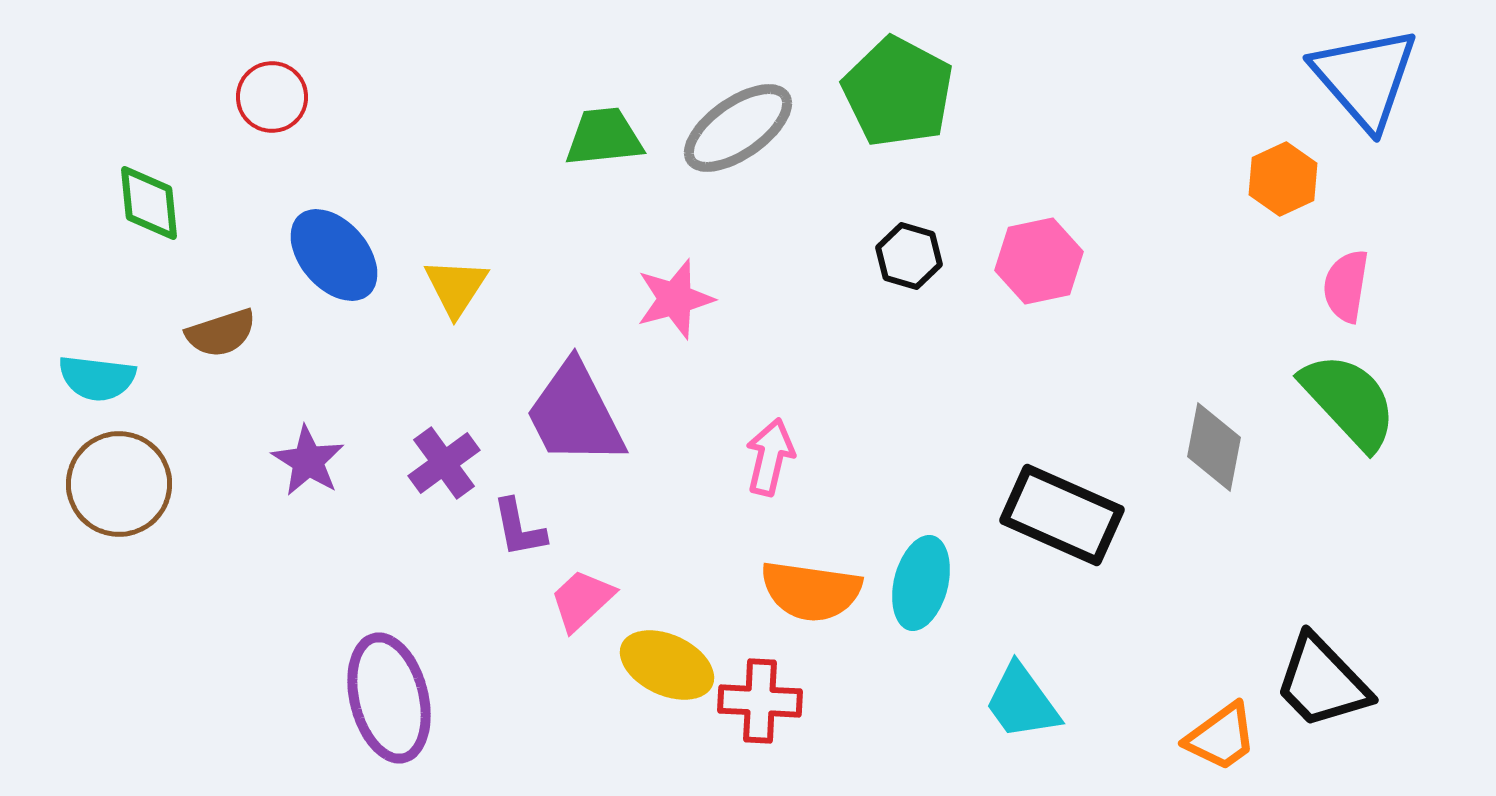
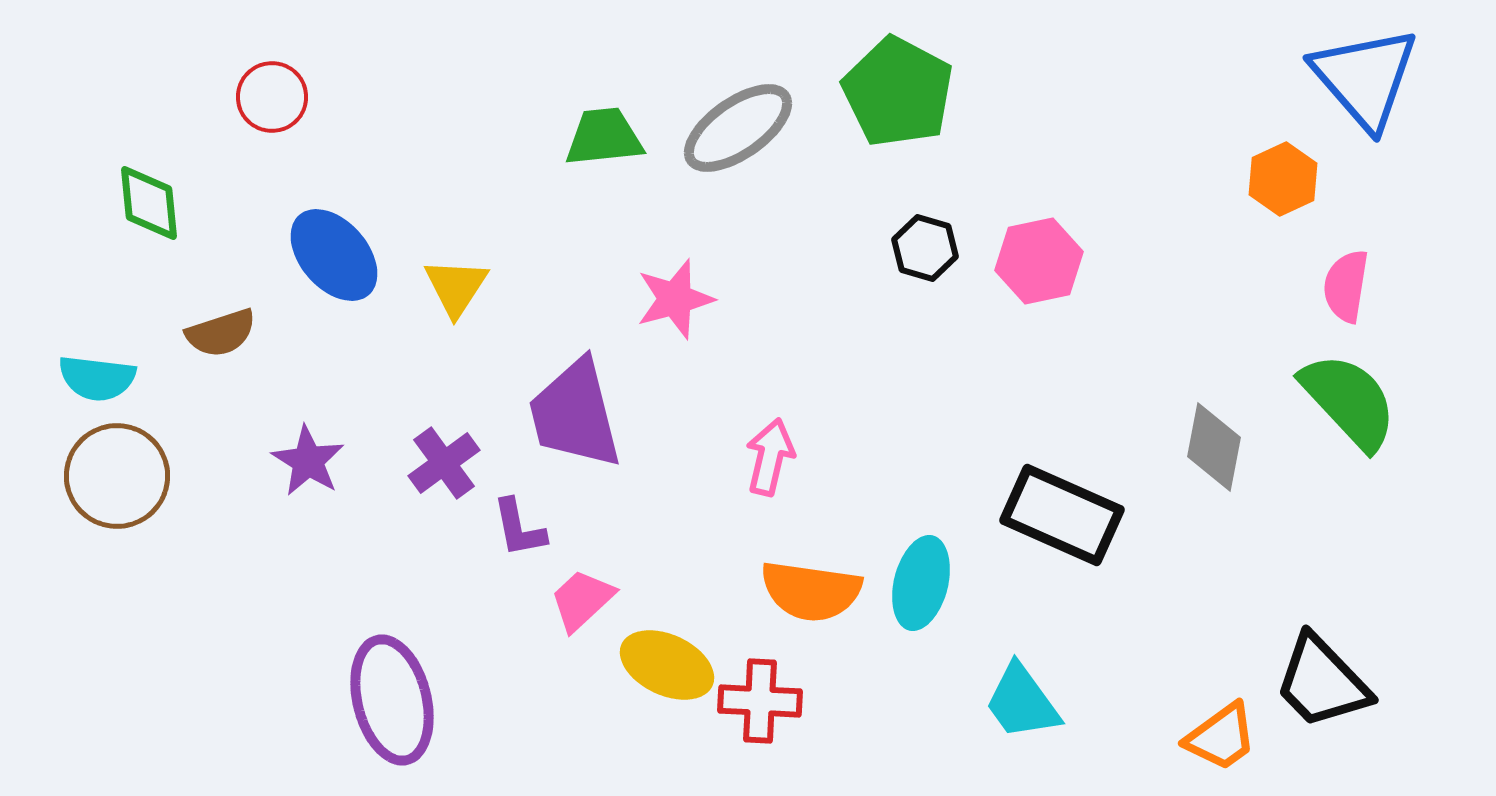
black hexagon: moved 16 px right, 8 px up
purple trapezoid: rotated 13 degrees clockwise
brown circle: moved 2 px left, 8 px up
purple ellipse: moved 3 px right, 2 px down
